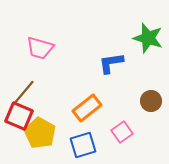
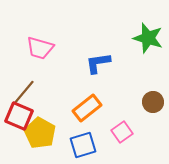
blue L-shape: moved 13 px left
brown circle: moved 2 px right, 1 px down
